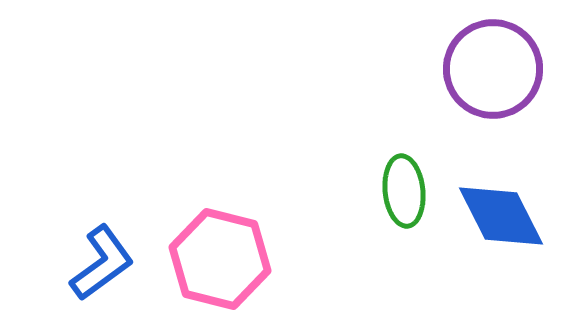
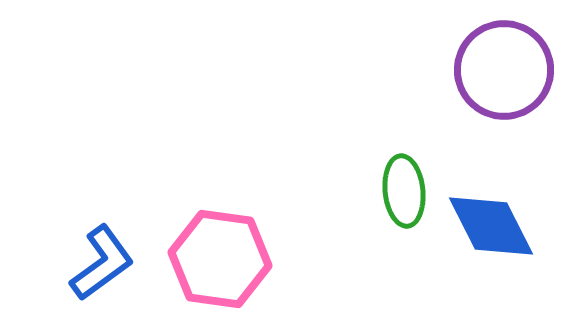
purple circle: moved 11 px right, 1 px down
blue diamond: moved 10 px left, 10 px down
pink hexagon: rotated 6 degrees counterclockwise
